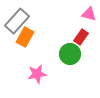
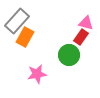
pink triangle: moved 3 px left, 9 px down
green circle: moved 1 px left, 1 px down
